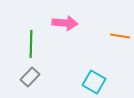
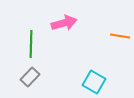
pink arrow: moved 1 px left; rotated 20 degrees counterclockwise
